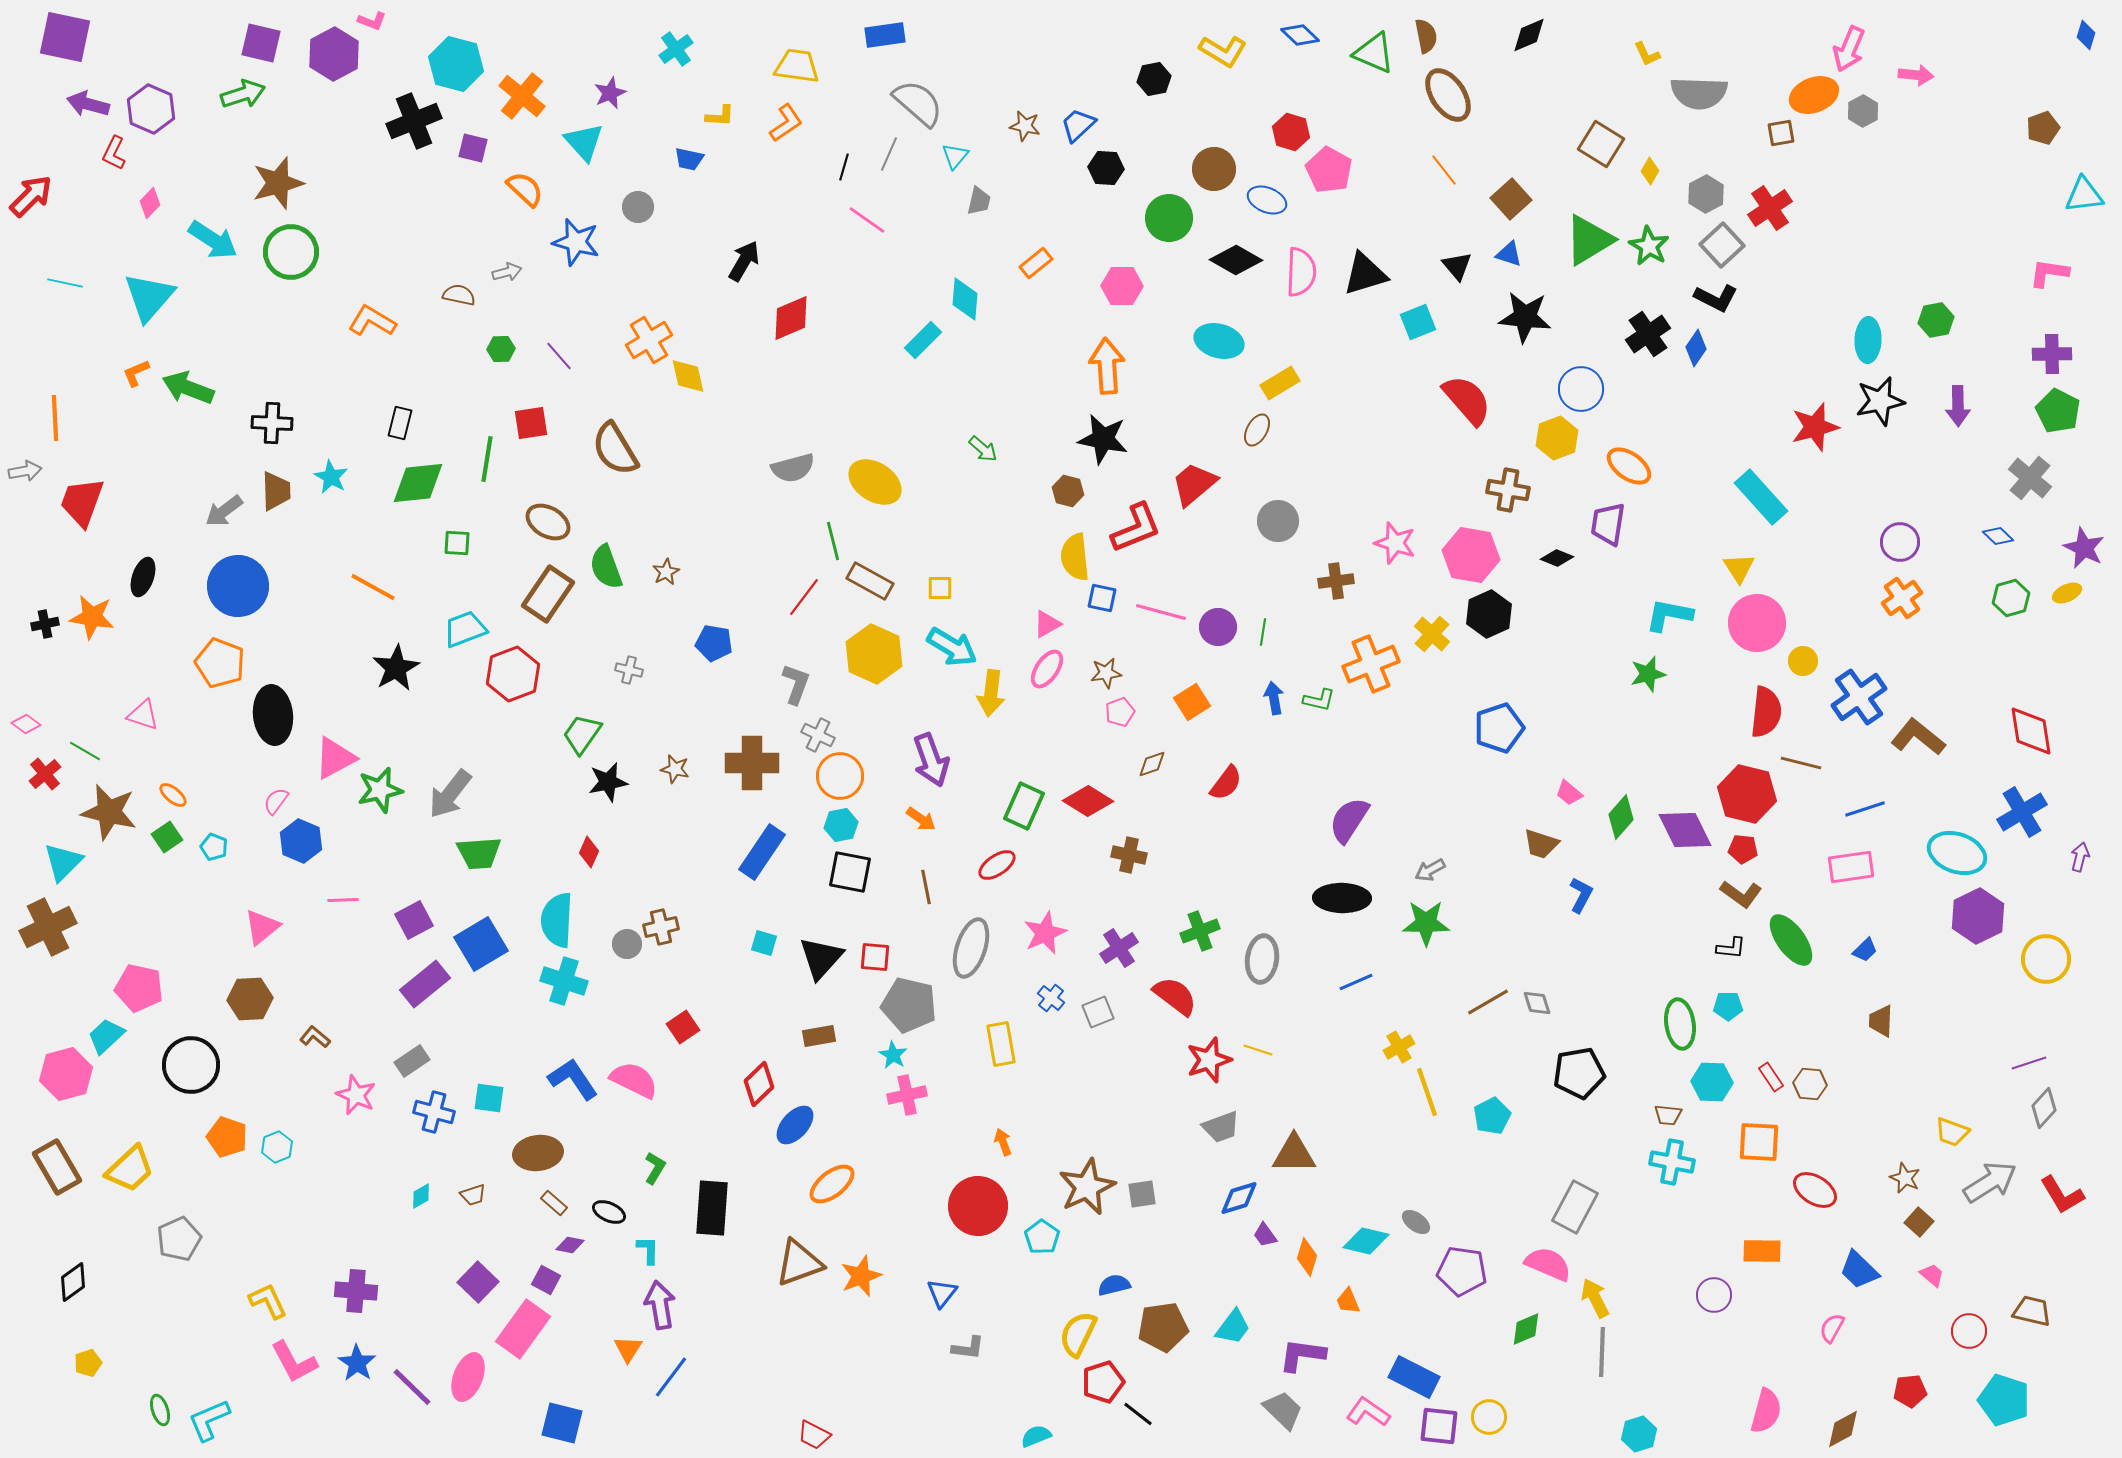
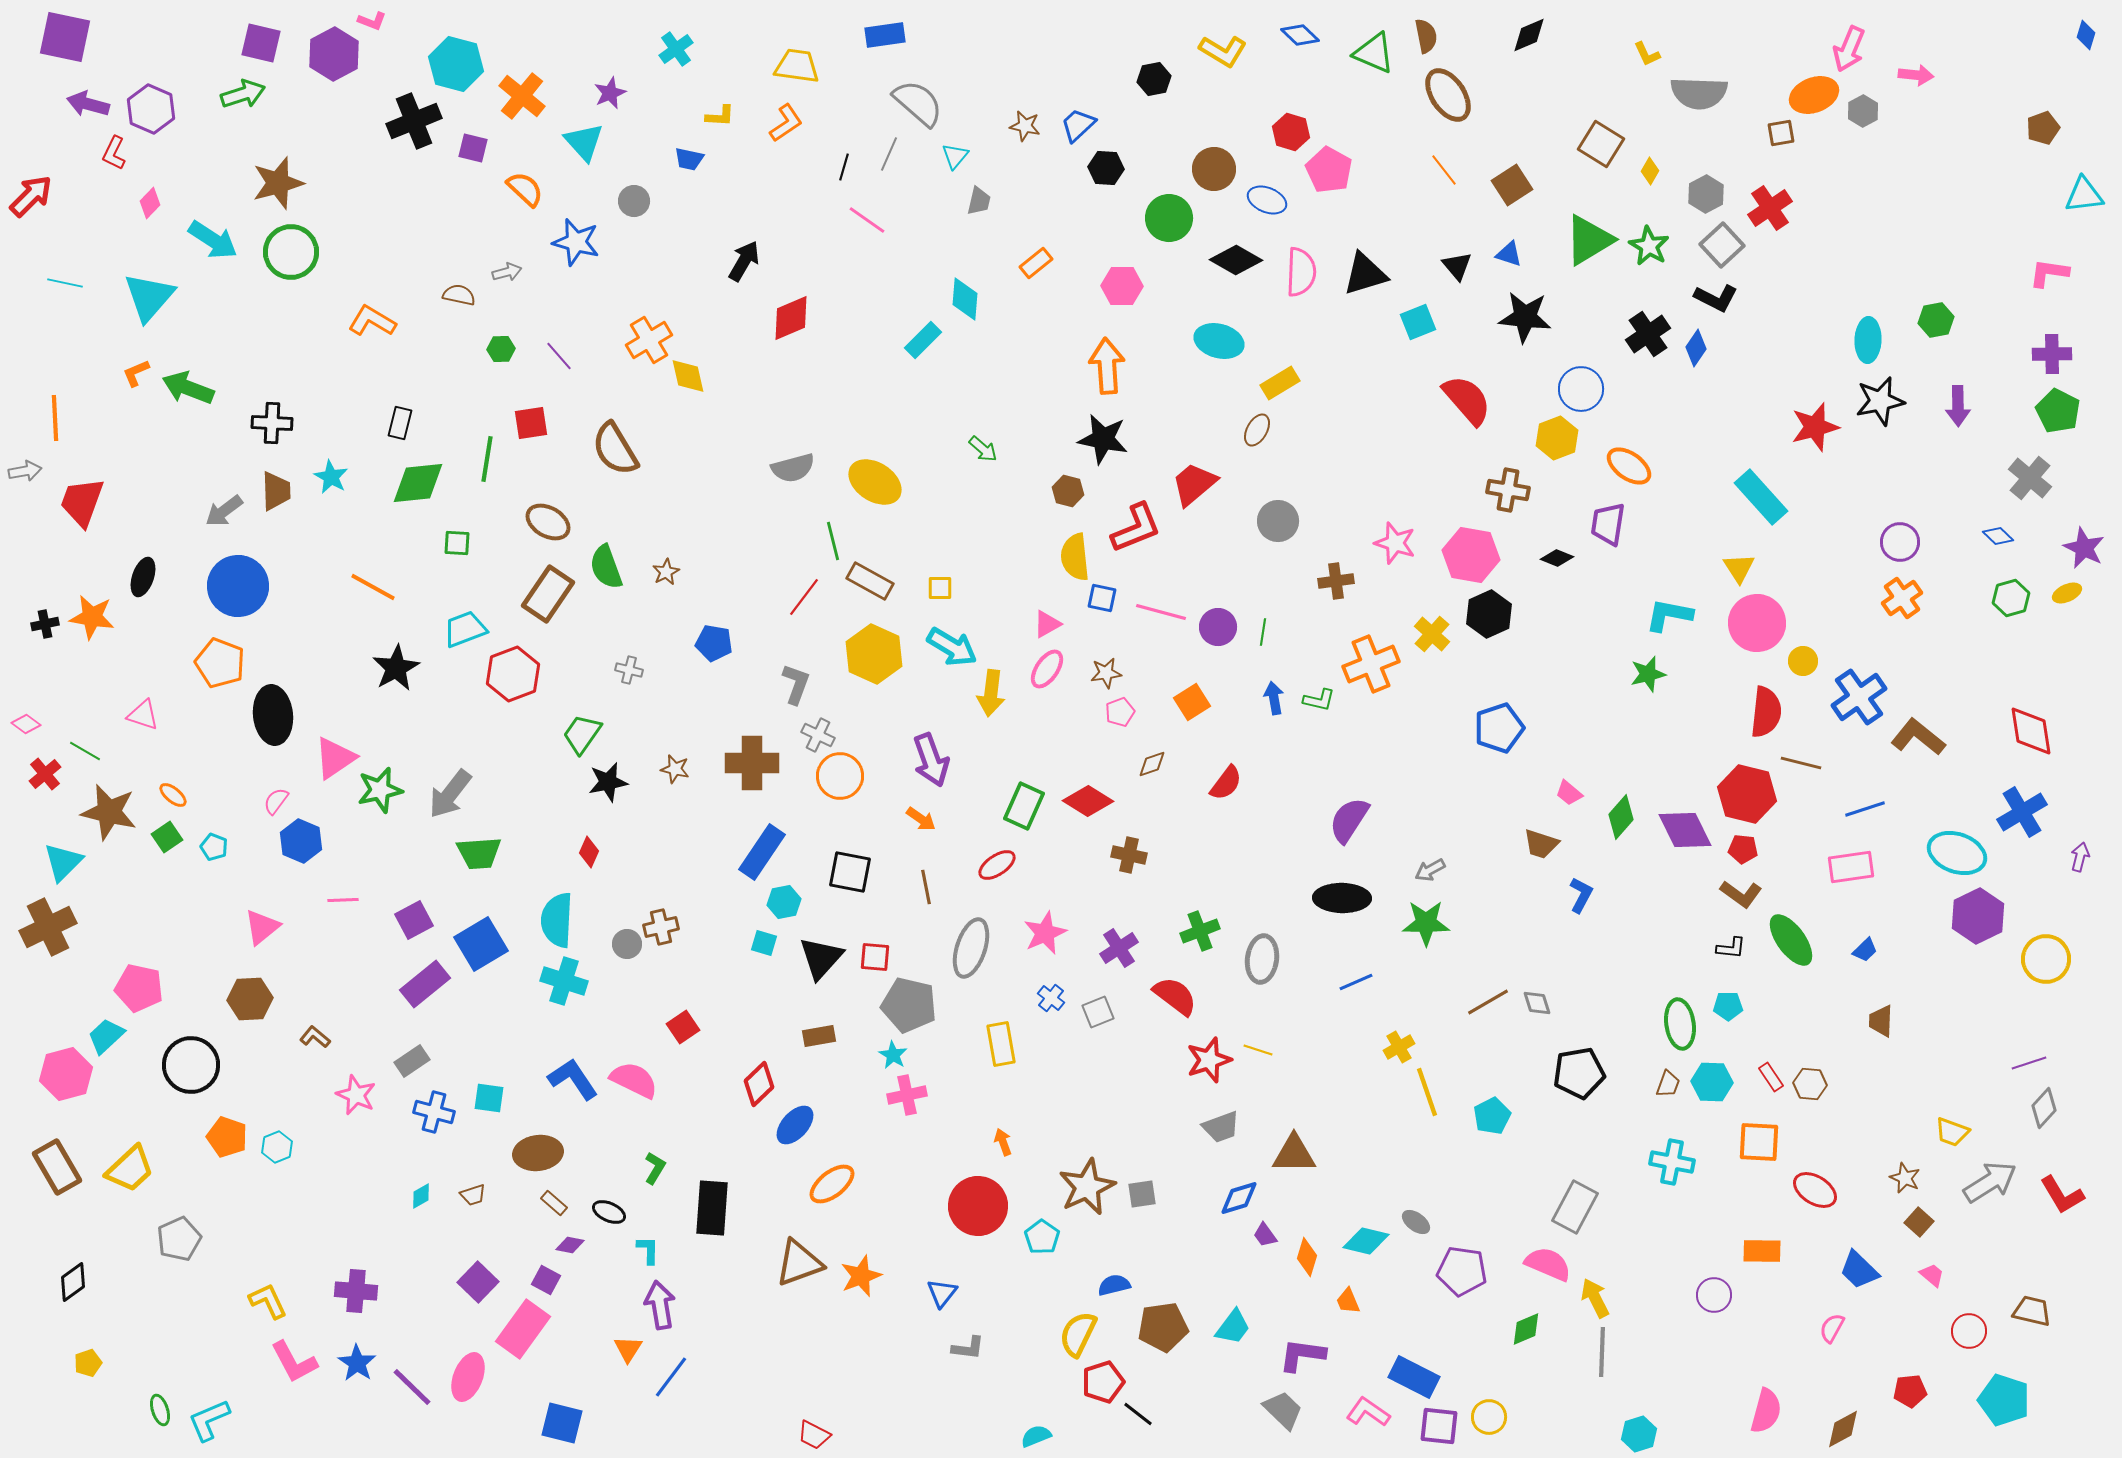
brown square at (1511, 199): moved 1 px right, 14 px up; rotated 9 degrees clockwise
gray circle at (638, 207): moved 4 px left, 6 px up
pink triangle at (335, 758): rotated 6 degrees counterclockwise
cyan hexagon at (841, 825): moved 57 px left, 77 px down
brown trapezoid at (1668, 1115): moved 31 px up; rotated 76 degrees counterclockwise
